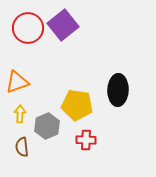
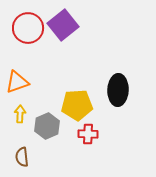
yellow pentagon: rotated 12 degrees counterclockwise
red cross: moved 2 px right, 6 px up
brown semicircle: moved 10 px down
